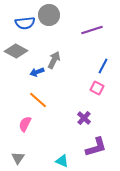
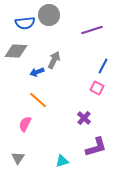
gray diamond: rotated 25 degrees counterclockwise
cyan triangle: rotated 40 degrees counterclockwise
